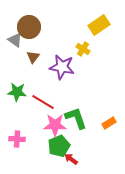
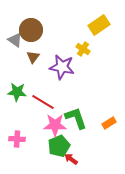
brown circle: moved 2 px right, 3 px down
